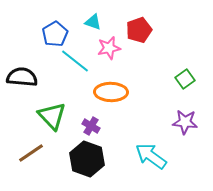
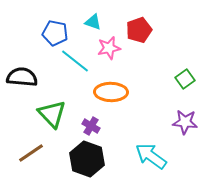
blue pentagon: moved 1 px up; rotated 30 degrees counterclockwise
green triangle: moved 2 px up
